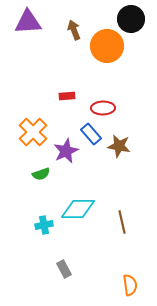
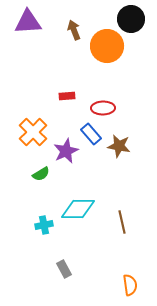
green semicircle: rotated 12 degrees counterclockwise
